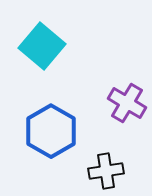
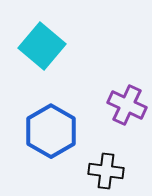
purple cross: moved 2 px down; rotated 6 degrees counterclockwise
black cross: rotated 16 degrees clockwise
